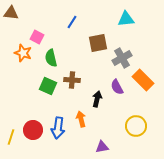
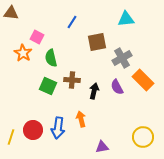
brown square: moved 1 px left, 1 px up
orange star: rotated 12 degrees clockwise
black arrow: moved 3 px left, 8 px up
yellow circle: moved 7 px right, 11 px down
